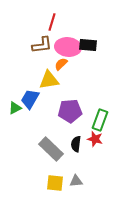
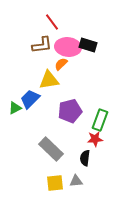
red line: rotated 54 degrees counterclockwise
black rectangle: rotated 12 degrees clockwise
blue trapezoid: rotated 15 degrees clockwise
purple pentagon: rotated 10 degrees counterclockwise
red star: rotated 21 degrees counterclockwise
black semicircle: moved 9 px right, 14 px down
yellow square: rotated 12 degrees counterclockwise
